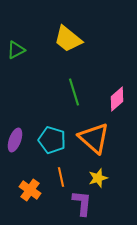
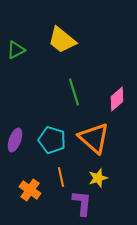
yellow trapezoid: moved 6 px left, 1 px down
